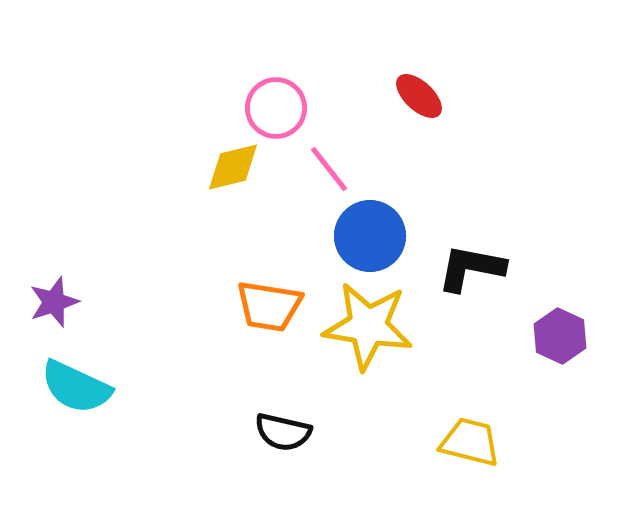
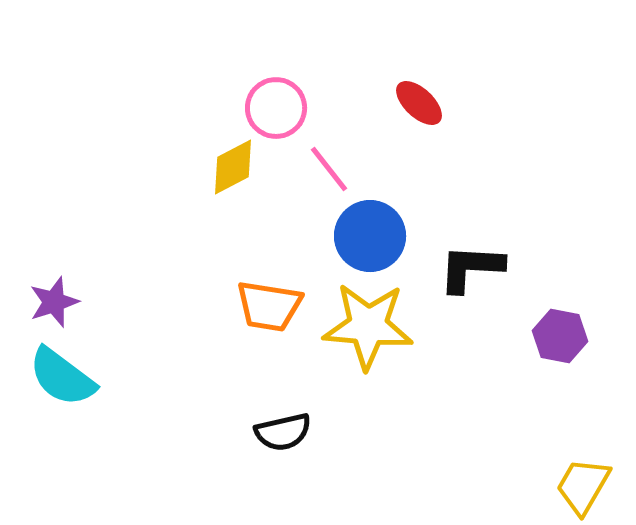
red ellipse: moved 7 px down
yellow diamond: rotated 14 degrees counterclockwise
black L-shape: rotated 8 degrees counterclockwise
yellow star: rotated 4 degrees counterclockwise
purple hexagon: rotated 14 degrees counterclockwise
cyan semicircle: moved 14 px left, 10 px up; rotated 12 degrees clockwise
black semicircle: rotated 26 degrees counterclockwise
yellow trapezoid: moved 113 px right, 44 px down; rotated 74 degrees counterclockwise
